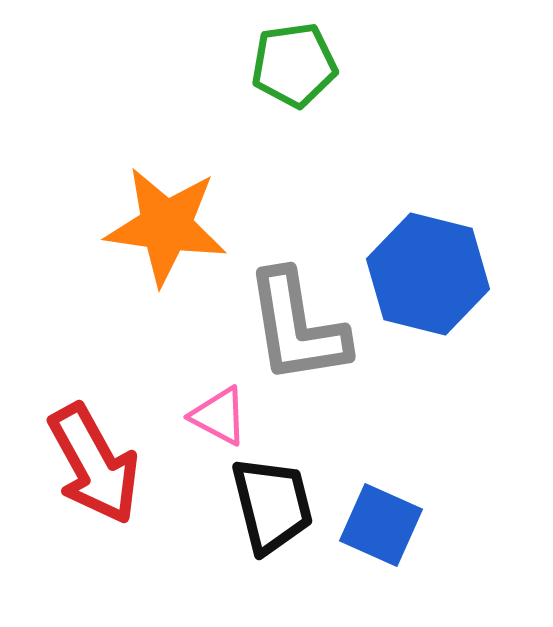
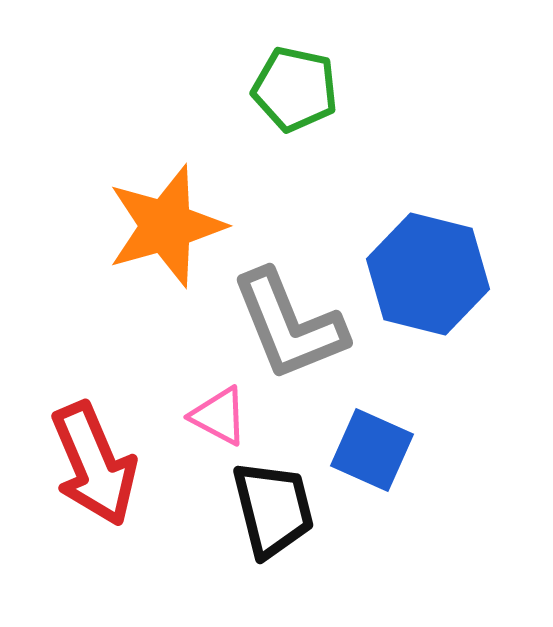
green pentagon: moved 1 px right, 24 px down; rotated 20 degrees clockwise
orange star: rotated 24 degrees counterclockwise
gray L-shape: moved 8 px left, 2 px up; rotated 13 degrees counterclockwise
red arrow: rotated 6 degrees clockwise
black trapezoid: moved 1 px right, 4 px down
blue square: moved 9 px left, 75 px up
